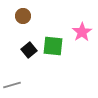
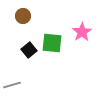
green square: moved 1 px left, 3 px up
